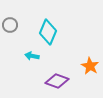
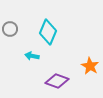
gray circle: moved 4 px down
